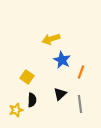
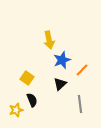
yellow arrow: moved 2 px left, 1 px down; rotated 84 degrees counterclockwise
blue star: rotated 24 degrees clockwise
orange line: moved 1 px right, 2 px up; rotated 24 degrees clockwise
yellow square: moved 1 px down
black triangle: moved 10 px up
black semicircle: rotated 24 degrees counterclockwise
